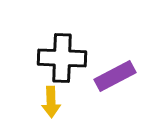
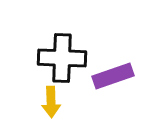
purple rectangle: moved 2 px left; rotated 9 degrees clockwise
